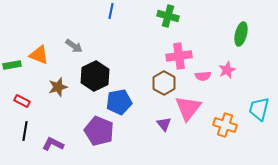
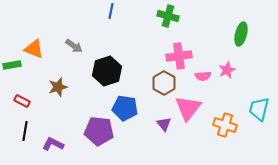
orange triangle: moved 5 px left, 6 px up
black hexagon: moved 12 px right, 5 px up; rotated 8 degrees clockwise
blue pentagon: moved 6 px right, 6 px down; rotated 20 degrees clockwise
purple pentagon: rotated 16 degrees counterclockwise
